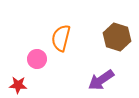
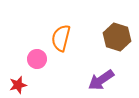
red star: rotated 18 degrees counterclockwise
